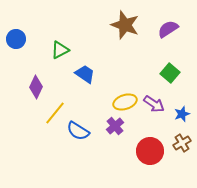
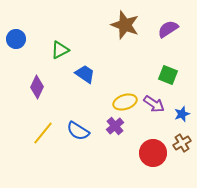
green square: moved 2 px left, 2 px down; rotated 18 degrees counterclockwise
purple diamond: moved 1 px right
yellow line: moved 12 px left, 20 px down
red circle: moved 3 px right, 2 px down
